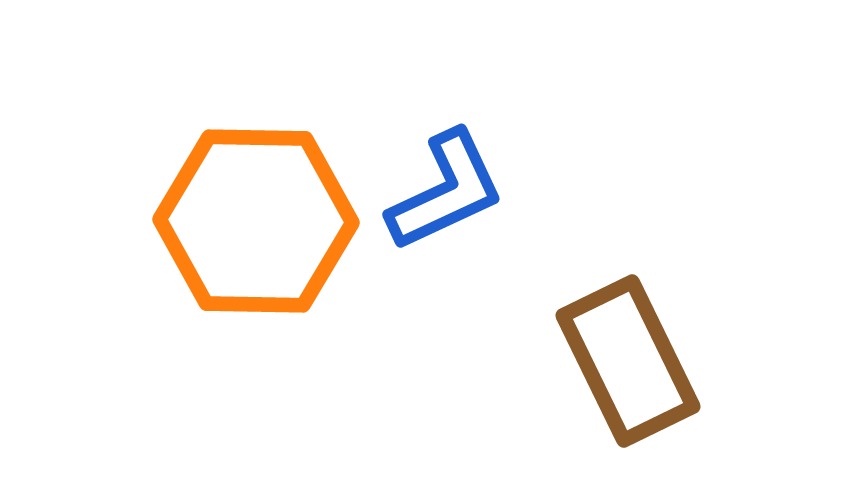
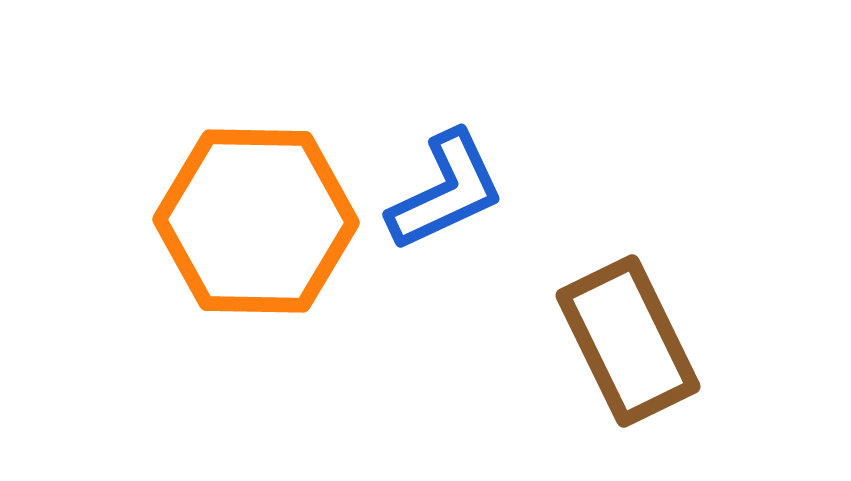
brown rectangle: moved 20 px up
